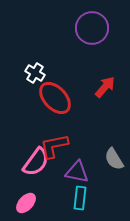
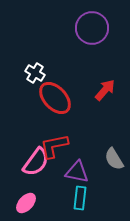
red arrow: moved 3 px down
